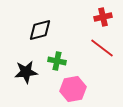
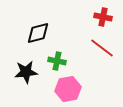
red cross: rotated 24 degrees clockwise
black diamond: moved 2 px left, 3 px down
pink hexagon: moved 5 px left
